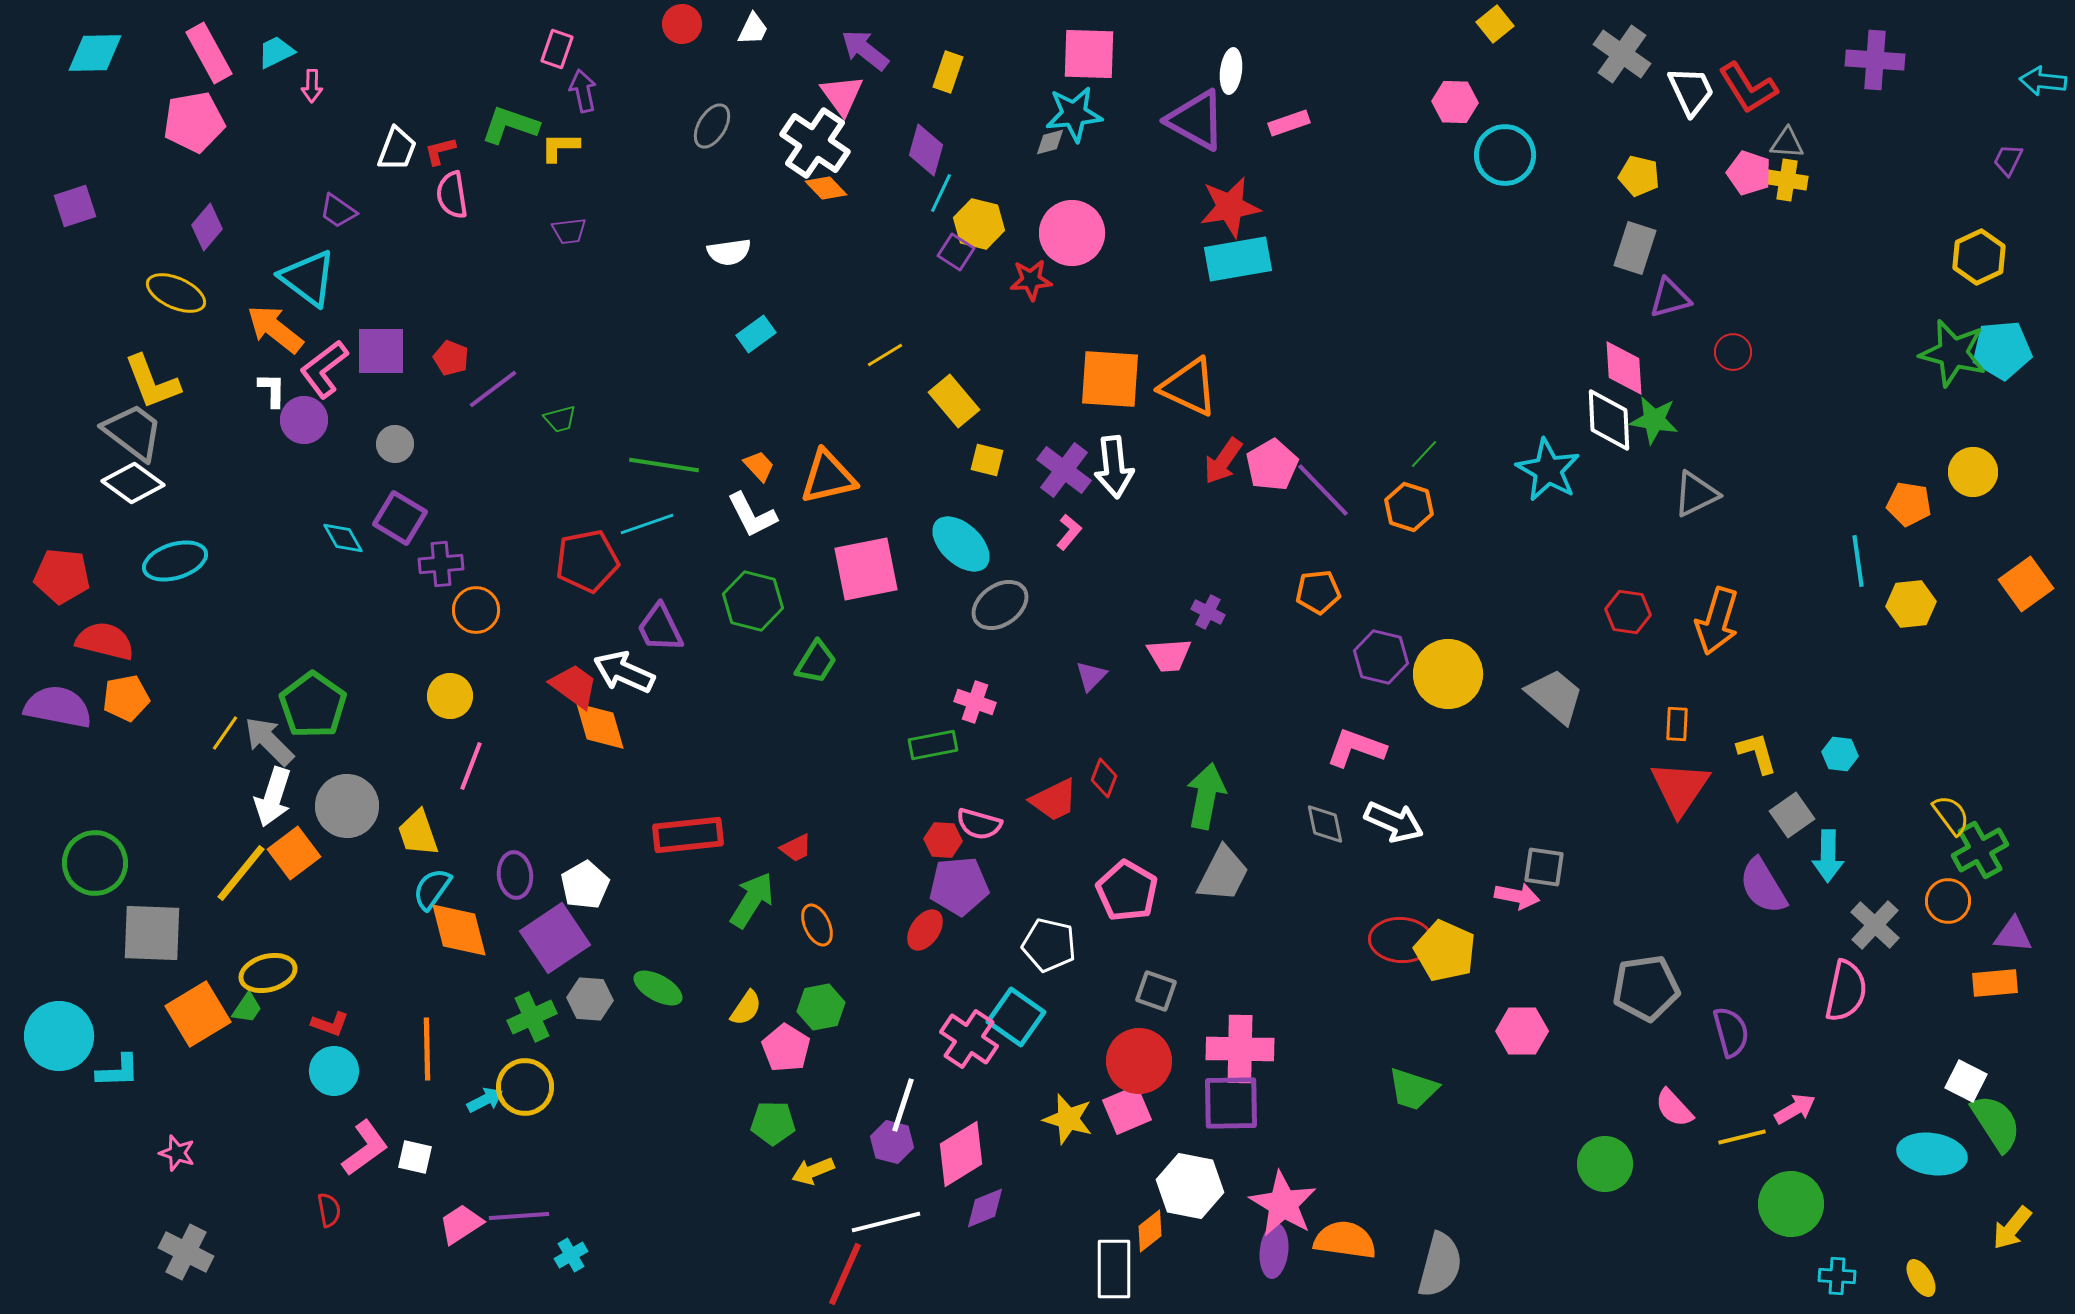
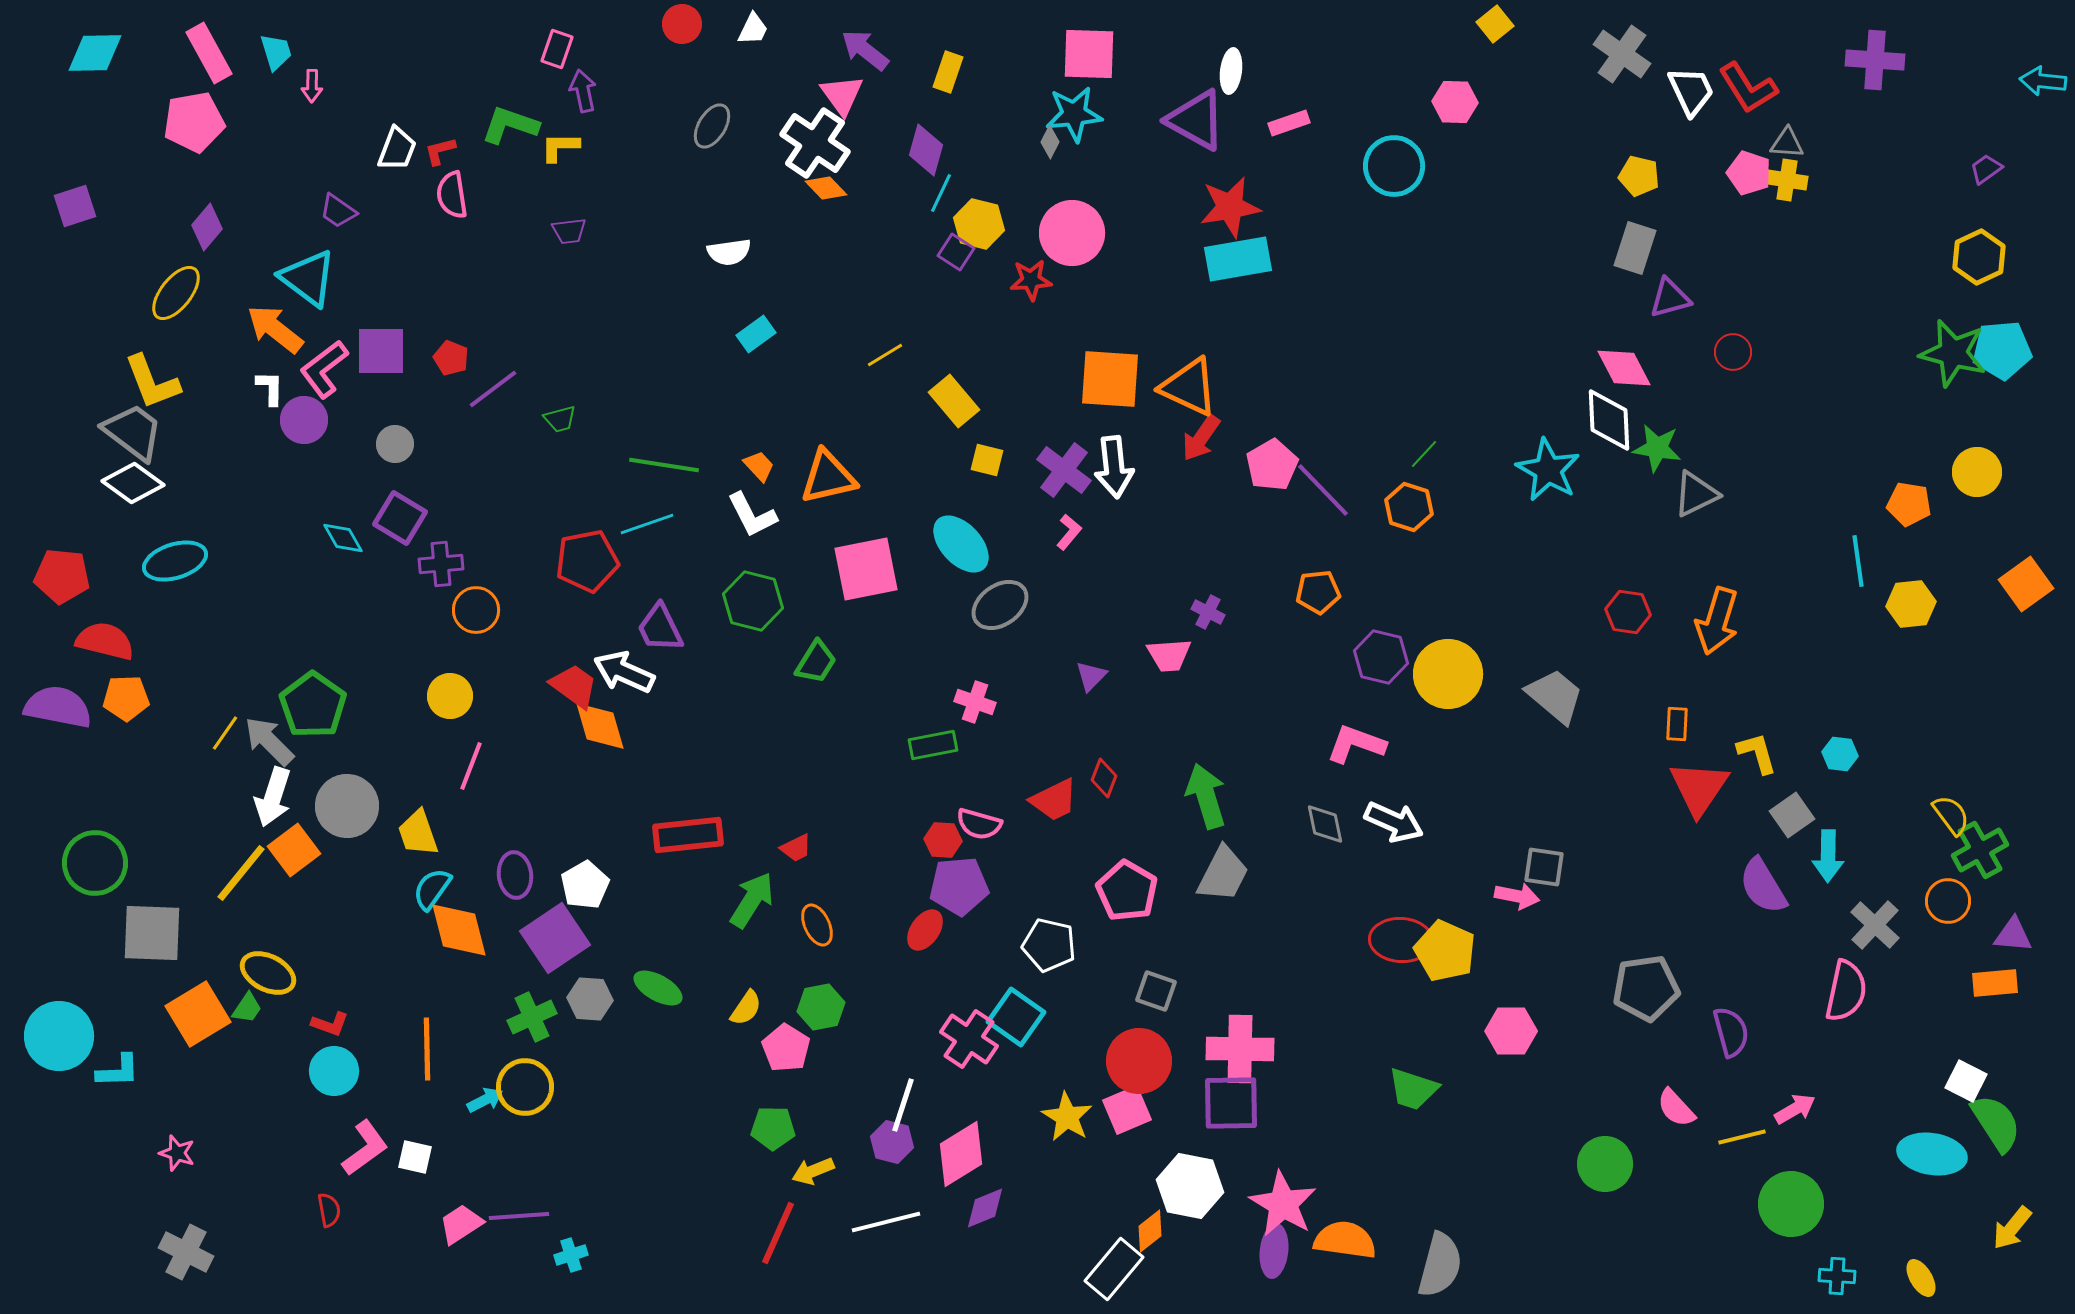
cyan trapezoid at (276, 52): rotated 99 degrees clockwise
gray diamond at (1050, 142): rotated 48 degrees counterclockwise
cyan circle at (1505, 155): moved 111 px left, 11 px down
purple trapezoid at (2008, 160): moved 22 px left, 9 px down; rotated 28 degrees clockwise
yellow ellipse at (176, 293): rotated 76 degrees counterclockwise
pink diamond at (1624, 368): rotated 24 degrees counterclockwise
white L-shape at (272, 390): moved 2 px left, 2 px up
green star at (1654, 420): moved 3 px right, 28 px down
red arrow at (1223, 461): moved 22 px left, 23 px up
yellow circle at (1973, 472): moved 4 px right
cyan ellipse at (961, 544): rotated 4 degrees clockwise
orange pentagon at (126, 698): rotated 9 degrees clockwise
pink L-shape at (1356, 748): moved 4 px up
red triangle at (1680, 788): moved 19 px right
green arrow at (1206, 796): rotated 28 degrees counterclockwise
orange square at (294, 853): moved 3 px up
yellow ellipse at (268, 973): rotated 42 degrees clockwise
pink hexagon at (1522, 1031): moved 11 px left
pink semicircle at (1674, 1108): moved 2 px right
yellow star at (1068, 1119): moved 1 px left, 2 px up; rotated 15 degrees clockwise
green pentagon at (773, 1123): moved 5 px down
cyan cross at (571, 1255): rotated 12 degrees clockwise
white rectangle at (1114, 1269): rotated 40 degrees clockwise
red line at (845, 1274): moved 67 px left, 41 px up
